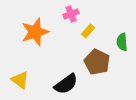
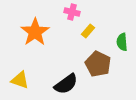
pink cross: moved 1 px right, 2 px up; rotated 35 degrees clockwise
orange star: rotated 16 degrees counterclockwise
brown pentagon: moved 1 px right, 2 px down
yellow triangle: rotated 18 degrees counterclockwise
